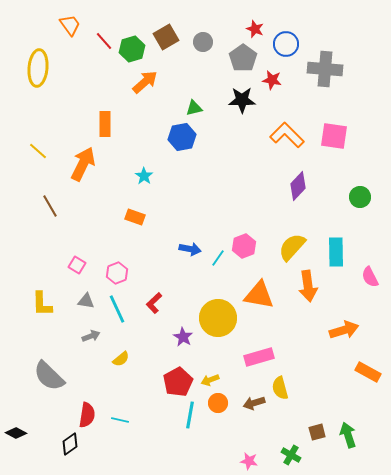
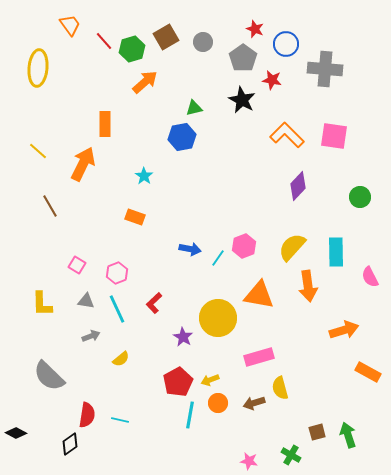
black star at (242, 100): rotated 28 degrees clockwise
